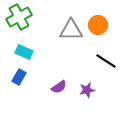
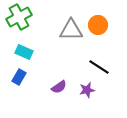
black line: moved 7 px left, 6 px down
